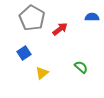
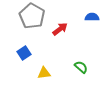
gray pentagon: moved 2 px up
yellow triangle: moved 2 px right; rotated 32 degrees clockwise
